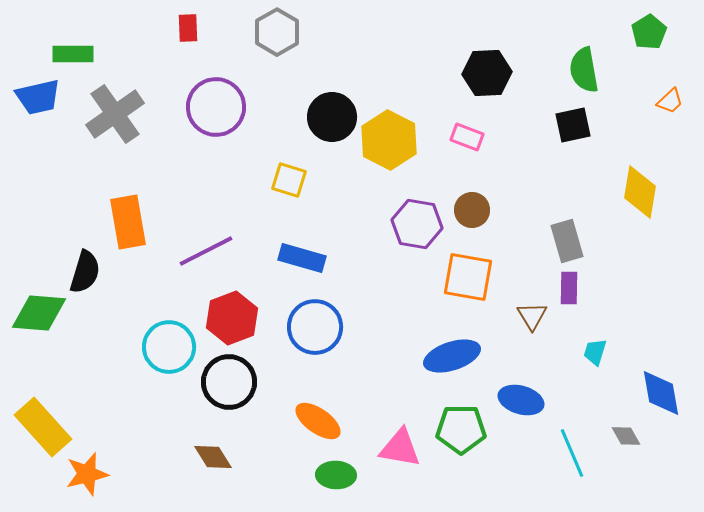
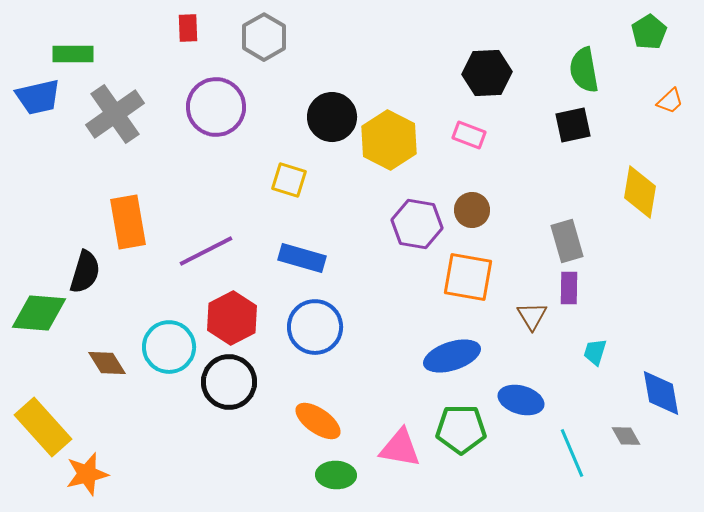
gray hexagon at (277, 32): moved 13 px left, 5 px down
pink rectangle at (467, 137): moved 2 px right, 2 px up
red hexagon at (232, 318): rotated 6 degrees counterclockwise
brown diamond at (213, 457): moved 106 px left, 94 px up
